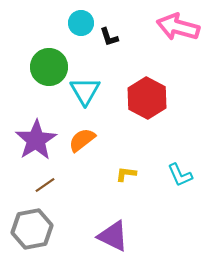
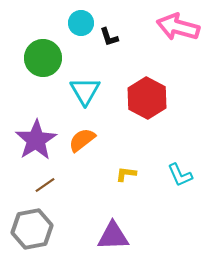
green circle: moved 6 px left, 9 px up
purple triangle: rotated 28 degrees counterclockwise
